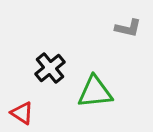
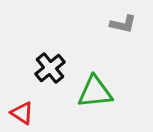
gray L-shape: moved 5 px left, 4 px up
